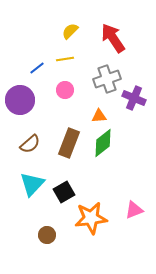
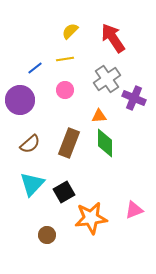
blue line: moved 2 px left
gray cross: rotated 16 degrees counterclockwise
green diamond: moved 2 px right; rotated 52 degrees counterclockwise
